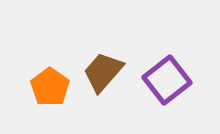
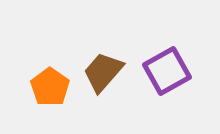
purple square: moved 9 px up; rotated 9 degrees clockwise
